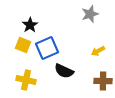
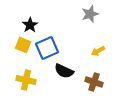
brown cross: moved 9 px left, 1 px down; rotated 18 degrees clockwise
